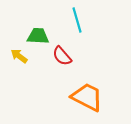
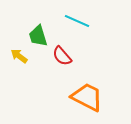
cyan line: moved 1 px down; rotated 50 degrees counterclockwise
green trapezoid: rotated 110 degrees counterclockwise
